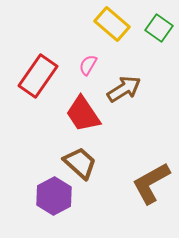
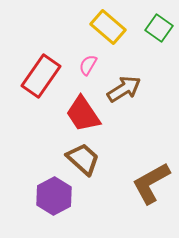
yellow rectangle: moved 4 px left, 3 px down
red rectangle: moved 3 px right
brown trapezoid: moved 3 px right, 4 px up
